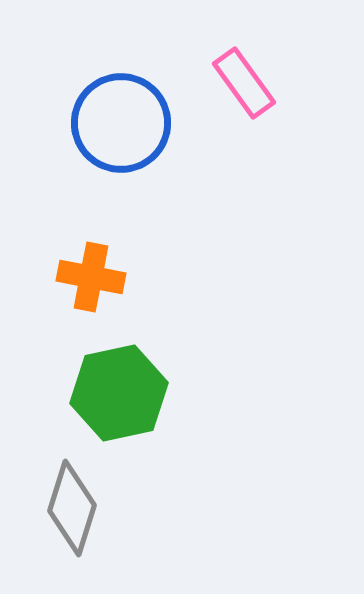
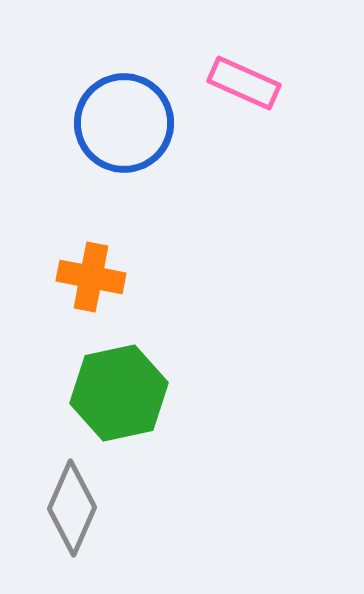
pink rectangle: rotated 30 degrees counterclockwise
blue circle: moved 3 px right
gray diamond: rotated 6 degrees clockwise
